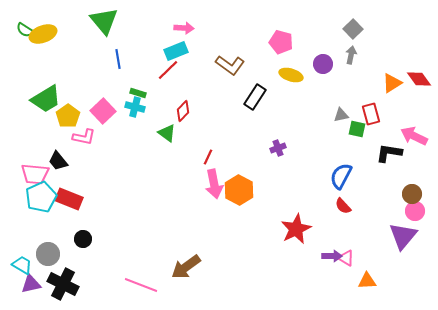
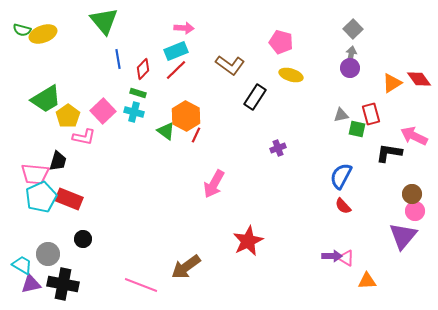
green semicircle at (25, 30): moved 3 px left; rotated 18 degrees counterclockwise
purple circle at (323, 64): moved 27 px right, 4 px down
red line at (168, 70): moved 8 px right
cyan cross at (135, 107): moved 1 px left, 5 px down
red diamond at (183, 111): moved 40 px left, 42 px up
green triangle at (167, 133): moved 1 px left, 2 px up
red line at (208, 157): moved 12 px left, 22 px up
black trapezoid at (58, 161): rotated 125 degrees counterclockwise
pink arrow at (214, 184): rotated 40 degrees clockwise
orange hexagon at (239, 190): moved 53 px left, 74 px up
red star at (296, 229): moved 48 px left, 12 px down
black cross at (63, 284): rotated 16 degrees counterclockwise
